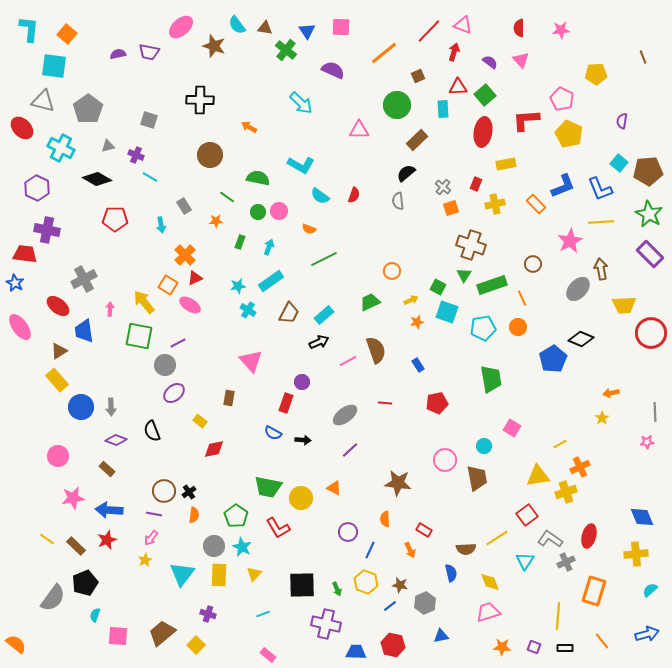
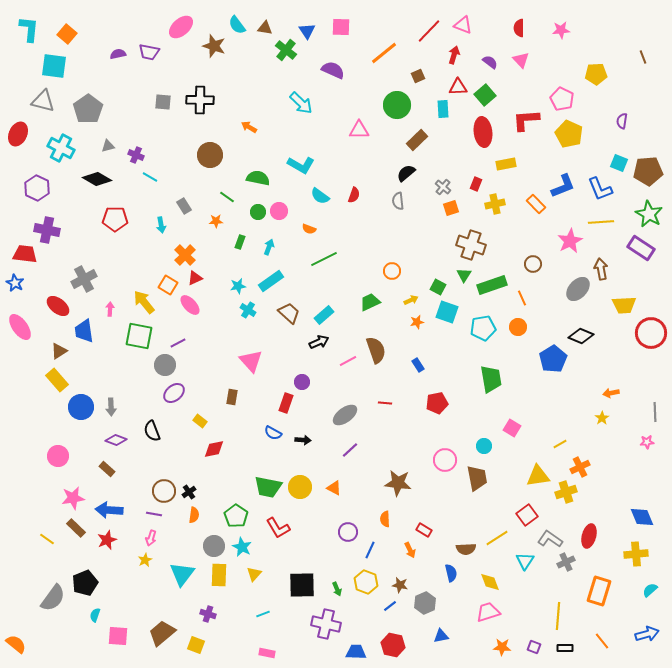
red arrow at (454, 52): moved 3 px down
gray square at (149, 120): moved 14 px right, 18 px up; rotated 12 degrees counterclockwise
red ellipse at (22, 128): moved 4 px left, 6 px down; rotated 70 degrees clockwise
red ellipse at (483, 132): rotated 16 degrees counterclockwise
cyan square at (619, 163): rotated 18 degrees counterclockwise
purple rectangle at (650, 254): moved 9 px left, 6 px up; rotated 12 degrees counterclockwise
pink ellipse at (190, 305): rotated 15 degrees clockwise
brown trapezoid at (289, 313): rotated 75 degrees counterclockwise
black diamond at (581, 339): moved 3 px up
brown rectangle at (229, 398): moved 3 px right, 1 px up
yellow circle at (301, 498): moved 1 px left, 11 px up
pink arrow at (151, 538): rotated 21 degrees counterclockwise
brown rectangle at (76, 546): moved 18 px up
orange rectangle at (594, 591): moved 5 px right
yellow square at (196, 645): rotated 24 degrees counterclockwise
pink rectangle at (268, 655): moved 1 px left, 2 px up; rotated 28 degrees counterclockwise
